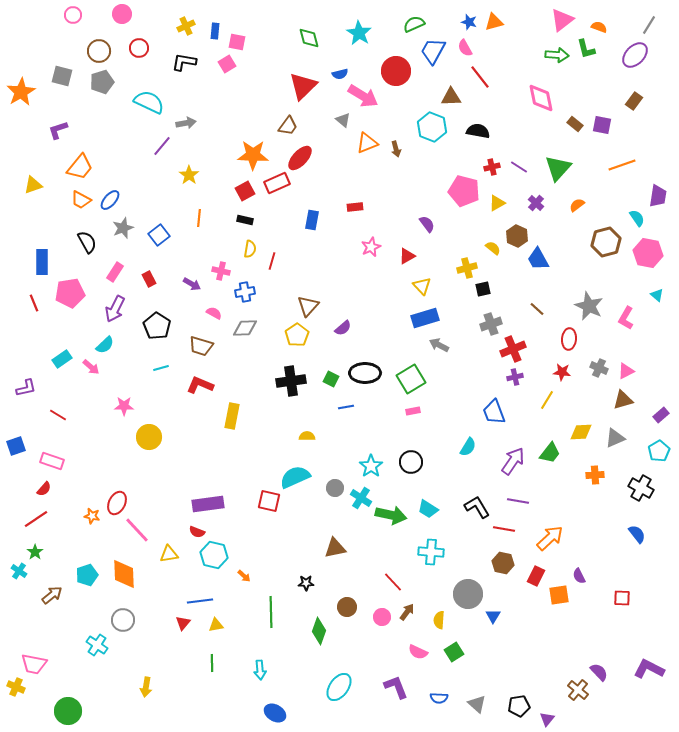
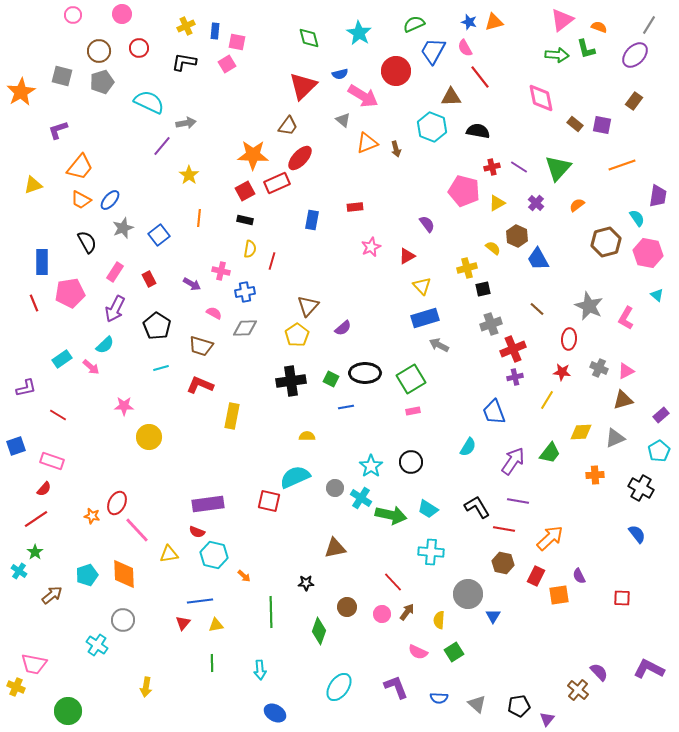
pink circle at (382, 617): moved 3 px up
